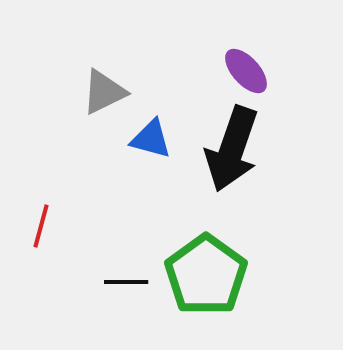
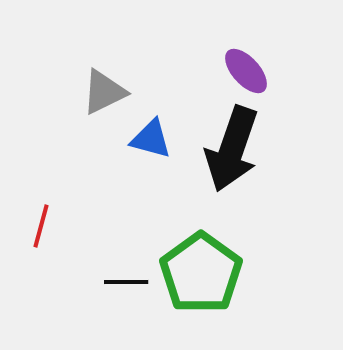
green pentagon: moved 5 px left, 2 px up
